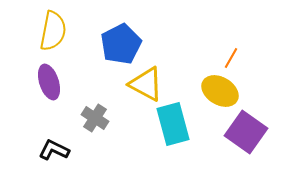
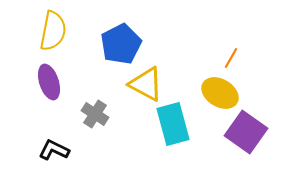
yellow ellipse: moved 2 px down
gray cross: moved 4 px up
